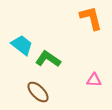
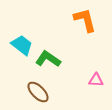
orange L-shape: moved 6 px left, 2 px down
pink triangle: moved 2 px right
